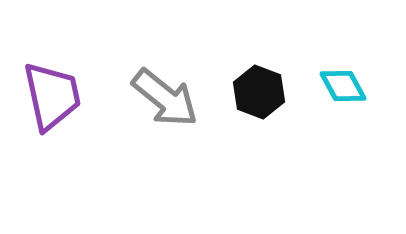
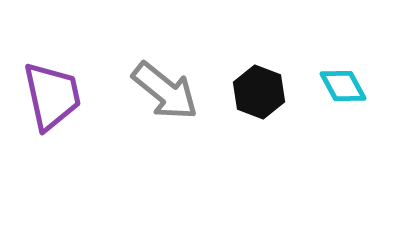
gray arrow: moved 7 px up
